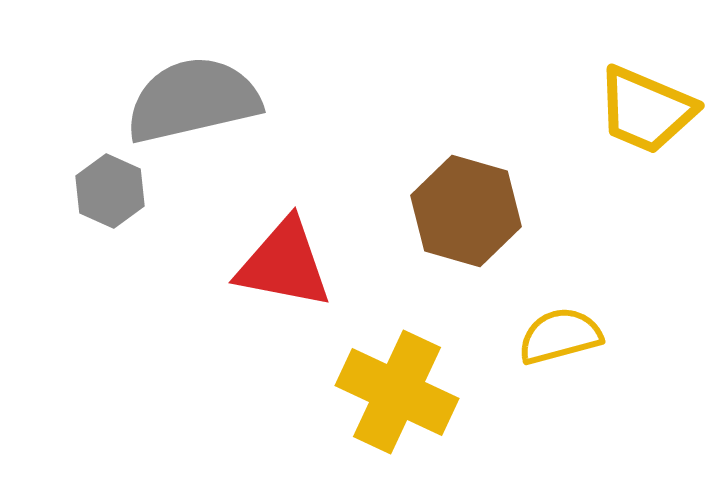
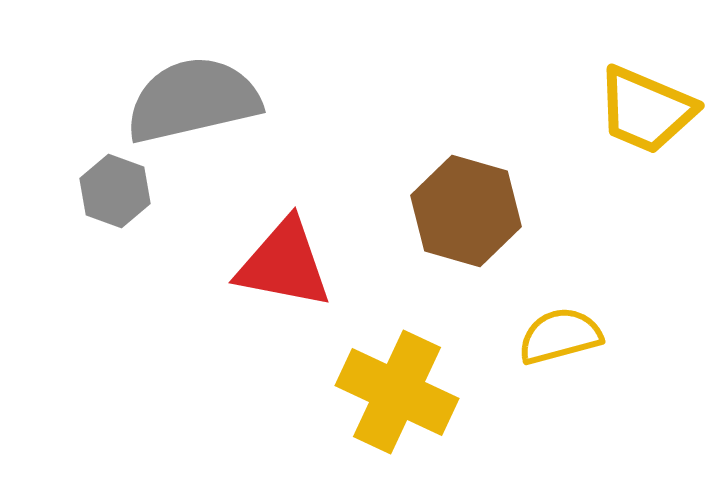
gray hexagon: moved 5 px right; rotated 4 degrees counterclockwise
